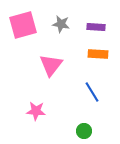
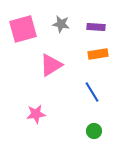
pink square: moved 4 px down
orange rectangle: rotated 12 degrees counterclockwise
pink triangle: rotated 20 degrees clockwise
pink star: moved 3 px down; rotated 12 degrees counterclockwise
green circle: moved 10 px right
